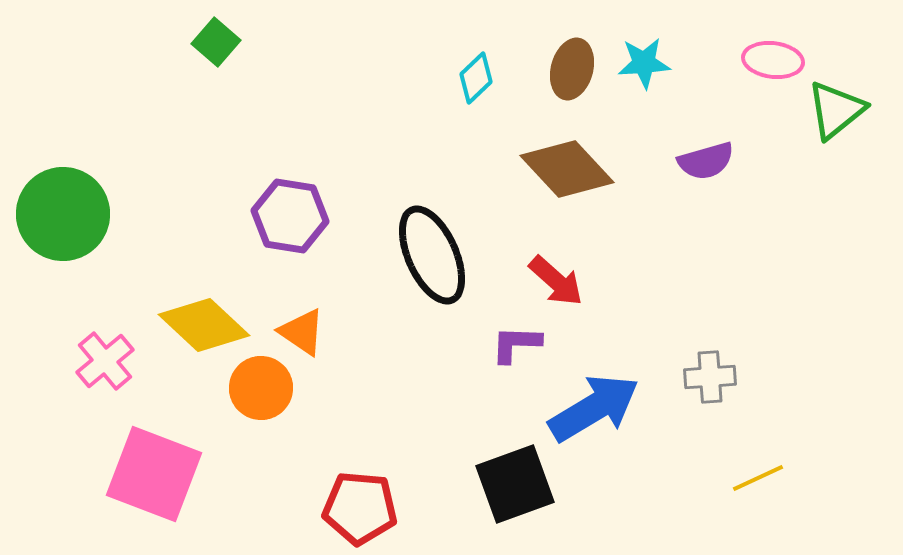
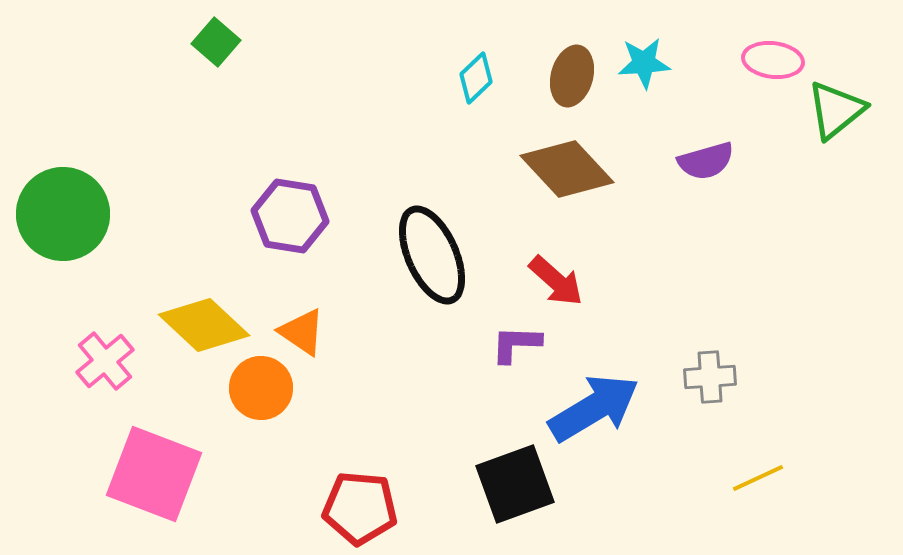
brown ellipse: moved 7 px down
